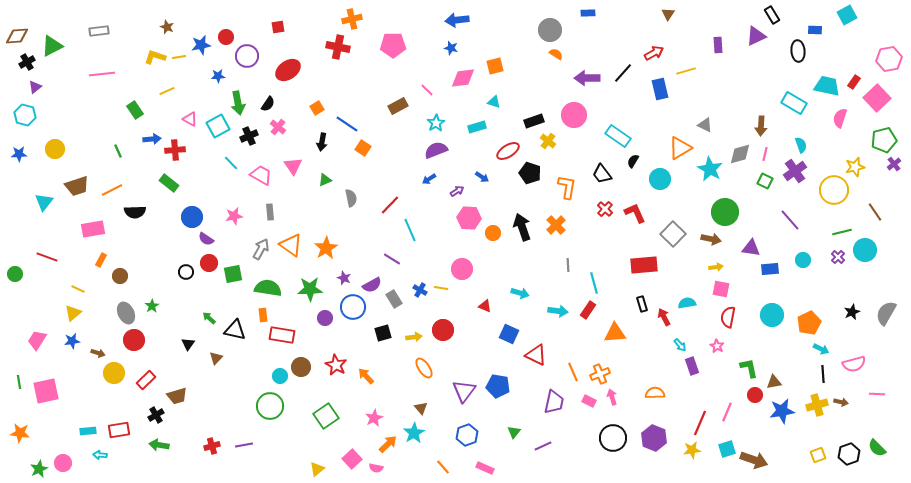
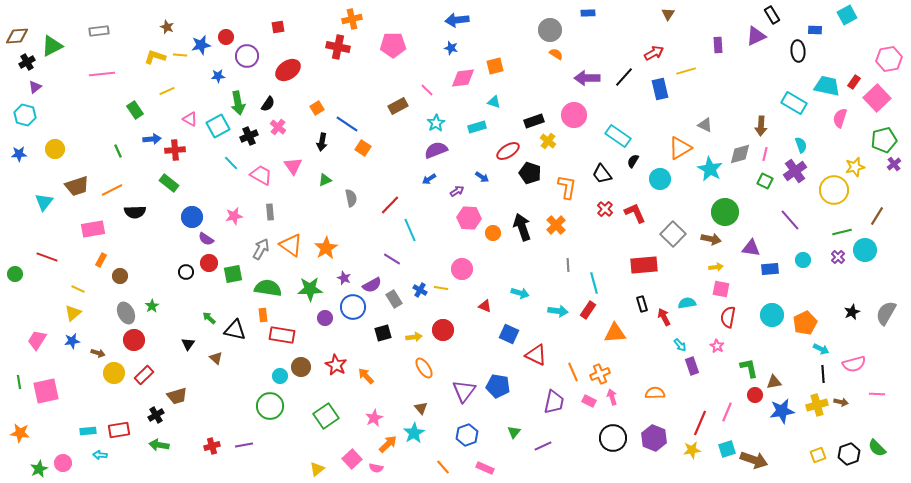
yellow line at (179, 57): moved 1 px right, 2 px up; rotated 16 degrees clockwise
black line at (623, 73): moved 1 px right, 4 px down
brown line at (875, 212): moved 2 px right, 4 px down; rotated 66 degrees clockwise
orange pentagon at (809, 323): moved 4 px left
brown triangle at (216, 358): rotated 32 degrees counterclockwise
red rectangle at (146, 380): moved 2 px left, 5 px up
